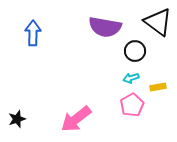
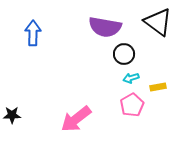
black circle: moved 11 px left, 3 px down
black star: moved 5 px left, 4 px up; rotated 18 degrees clockwise
